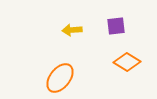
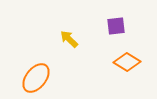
yellow arrow: moved 3 px left, 9 px down; rotated 48 degrees clockwise
orange ellipse: moved 24 px left
